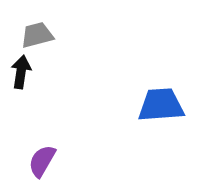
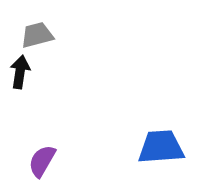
black arrow: moved 1 px left
blue trapezoid: moved 42 px down
